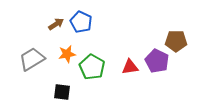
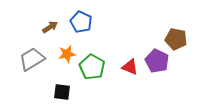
brown arrow: moved 6 px left, 3 px down
brown pentagon: moved 2 px up; rotated 10 degrees clockwise
red triangle: rotated 30 degrees clockwise
